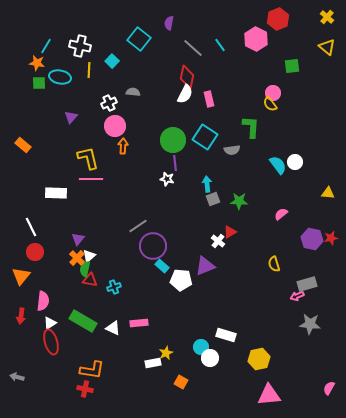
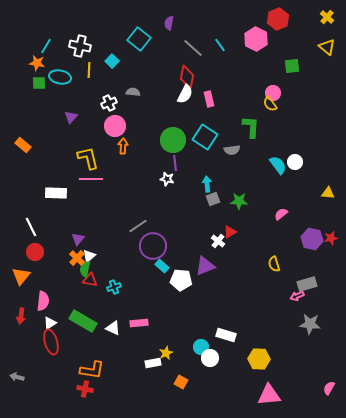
yellow hexagon at (259, 359): rotated 15 degrees clockwise
